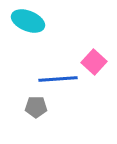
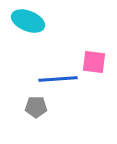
pink square: rotated 35 degrees counterclockwise
